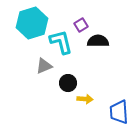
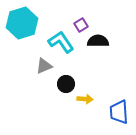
cyan hexagon: moved 10 px left
cyan L-shape: rotated 20 degrees counterclockwise
black circle: moved 2 px left, 1 px down
